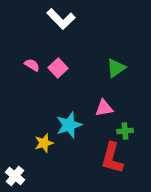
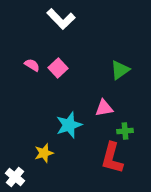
green triangle: moved 4 px right, 2 px down
yellow star: moved 10 px down
white cross: moved 1 px down
